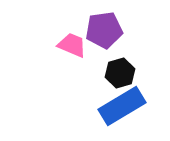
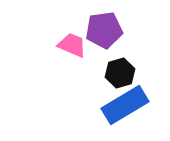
blue rectangle: moved 3 px right, 1 px up
